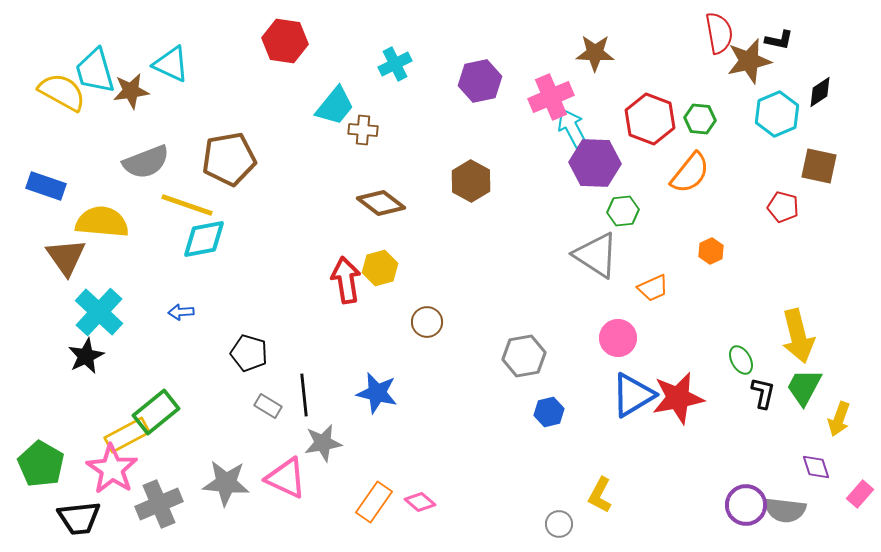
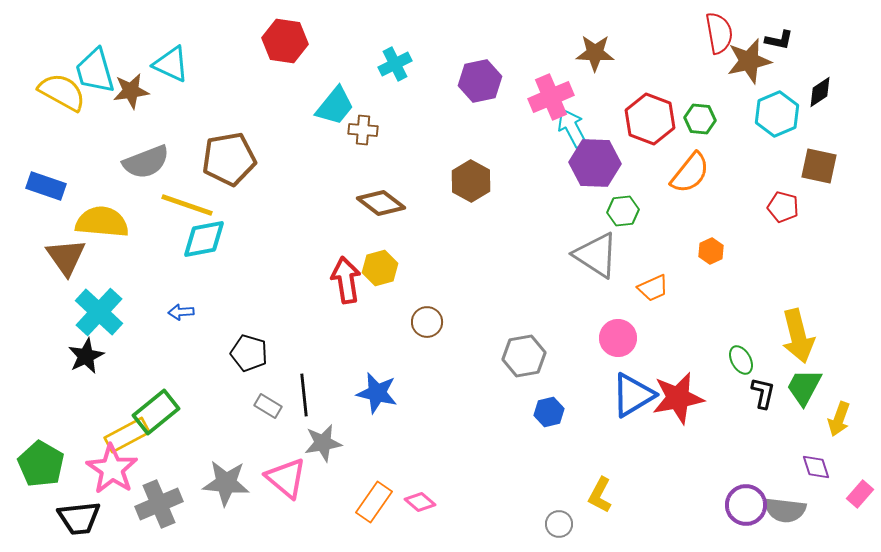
pink triangle at (286, 478): rotated 15 degrees clockwise
